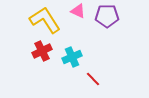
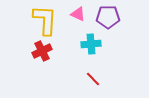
pink triangle: moved 3 px down
purple pentagon: moved 1 px right, 1 px down
yellow L-shape: rotated 36 degrees clockwise
cyan cross: moved 19 px right, 13 px up; rotated 18 degrees clockwise
